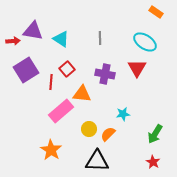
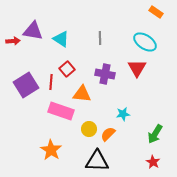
purple square: moved 15 px down
pink rectangle: rotated 60 degrees clockwise
